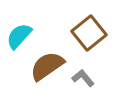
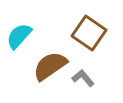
brown square: rotated 16 degrees counterclockwise
brown semicircle: moved 3 px right
